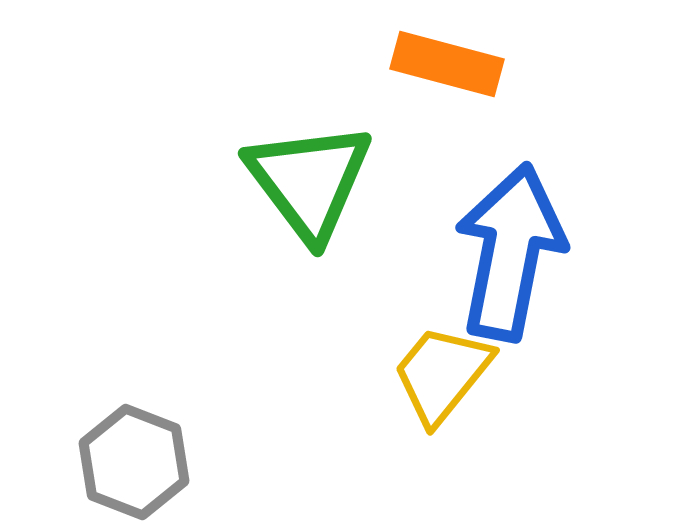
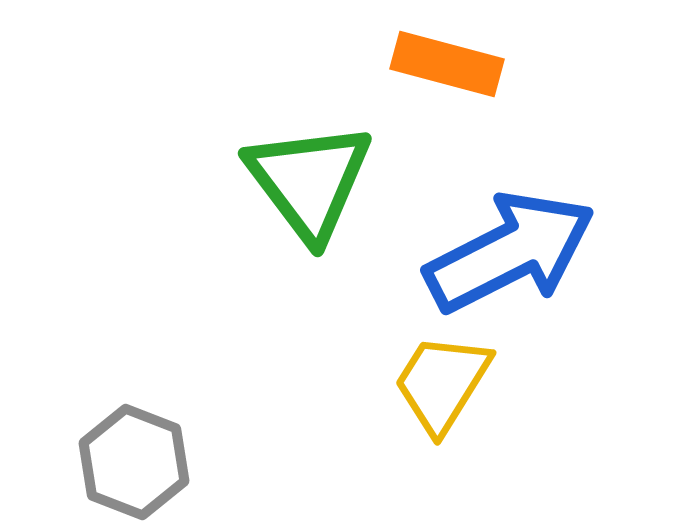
blue arrow: rotated 52 degrees clockwise
yellow trapezoid: moved 9 px down; rotated 7 degrees counterclockwise
